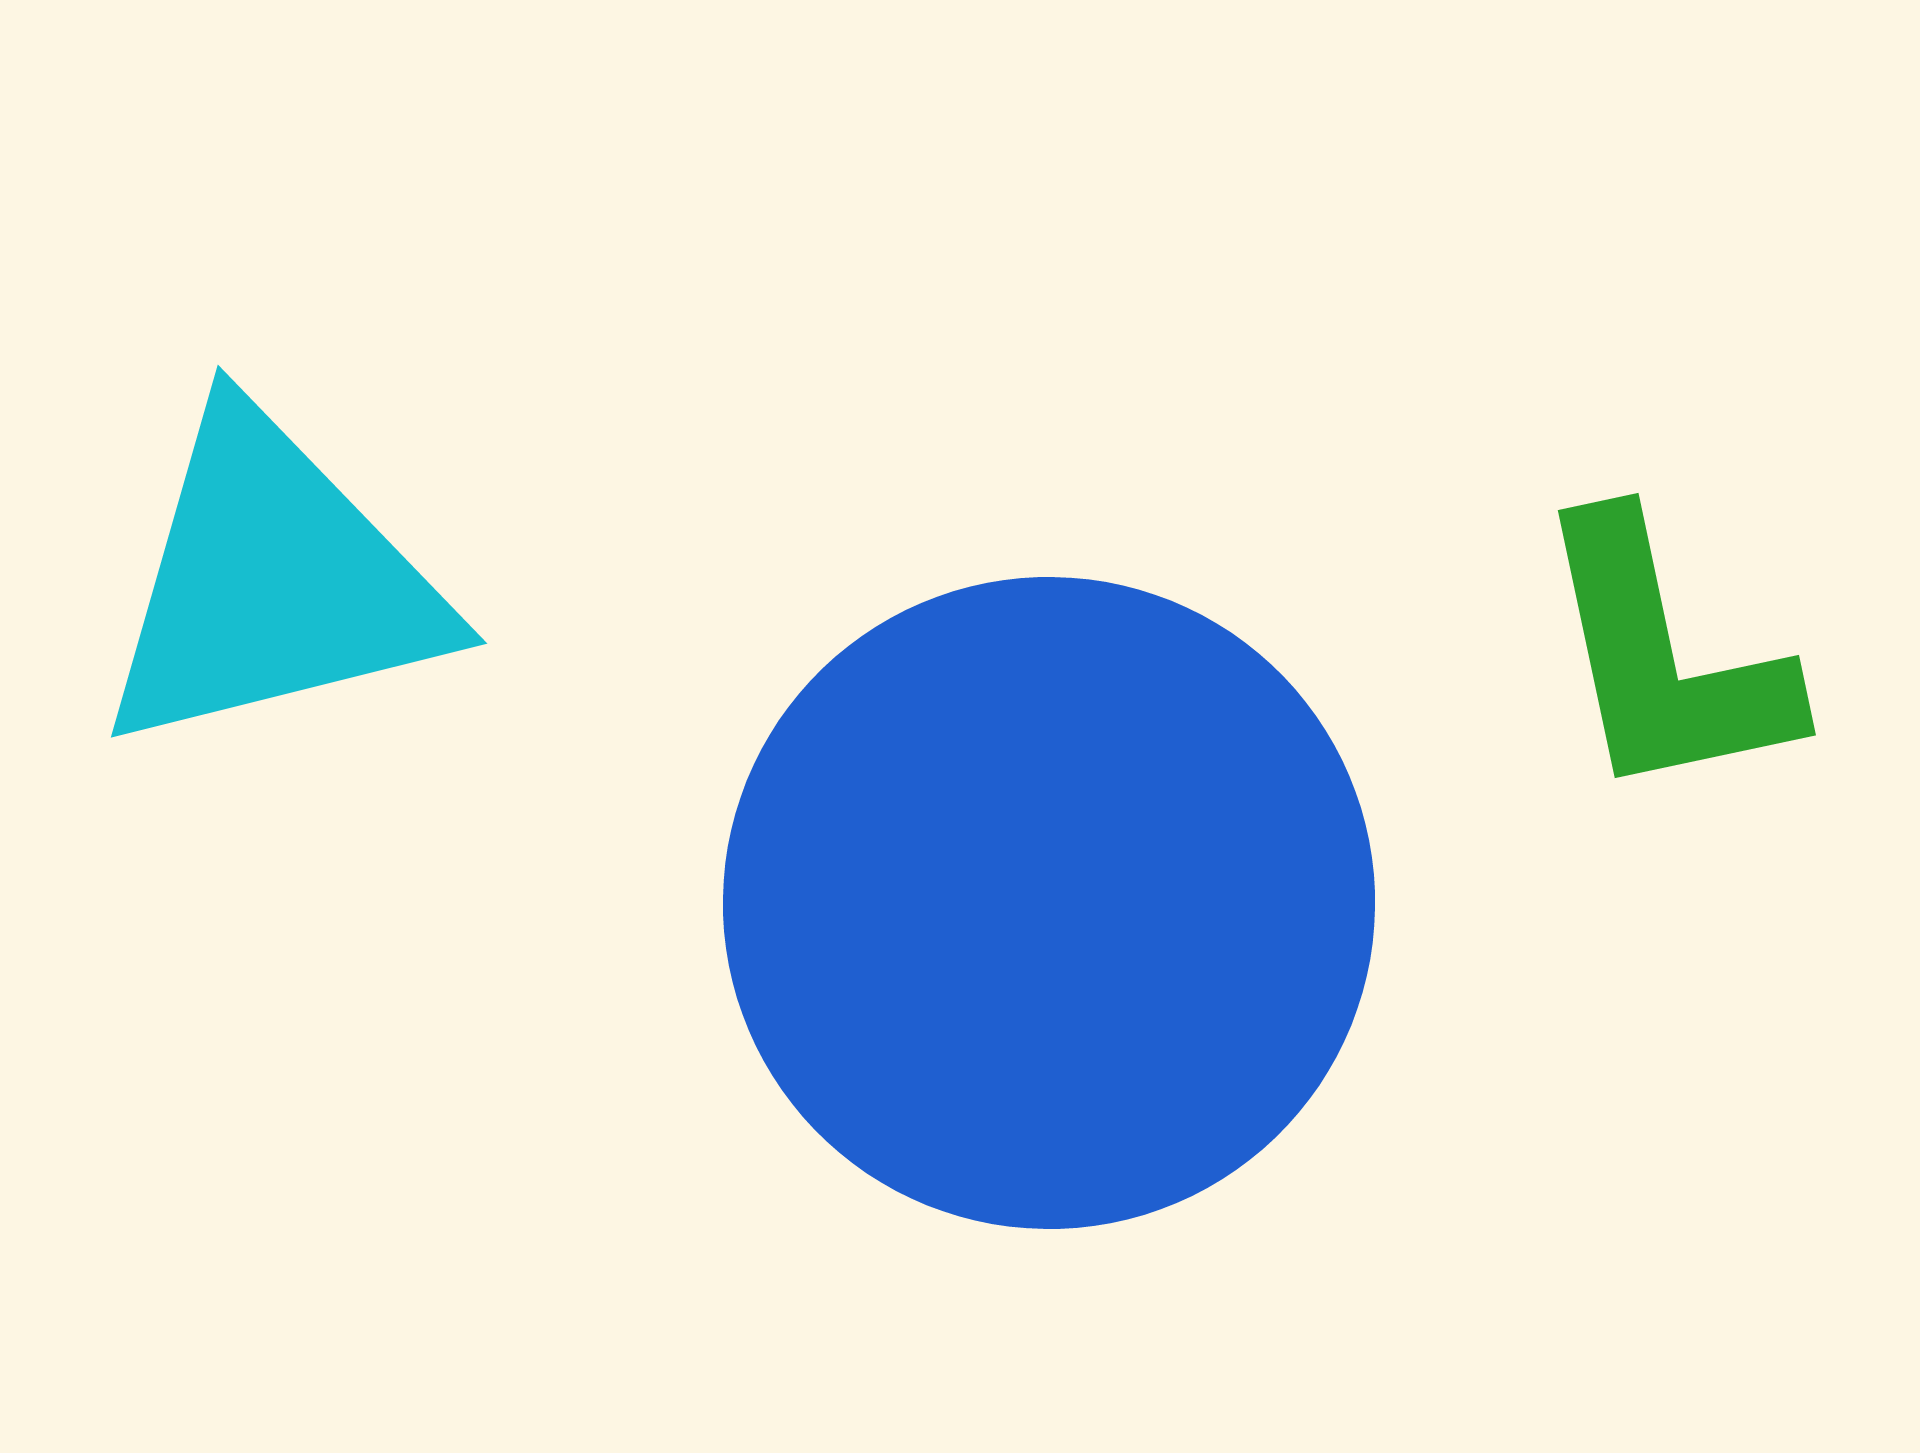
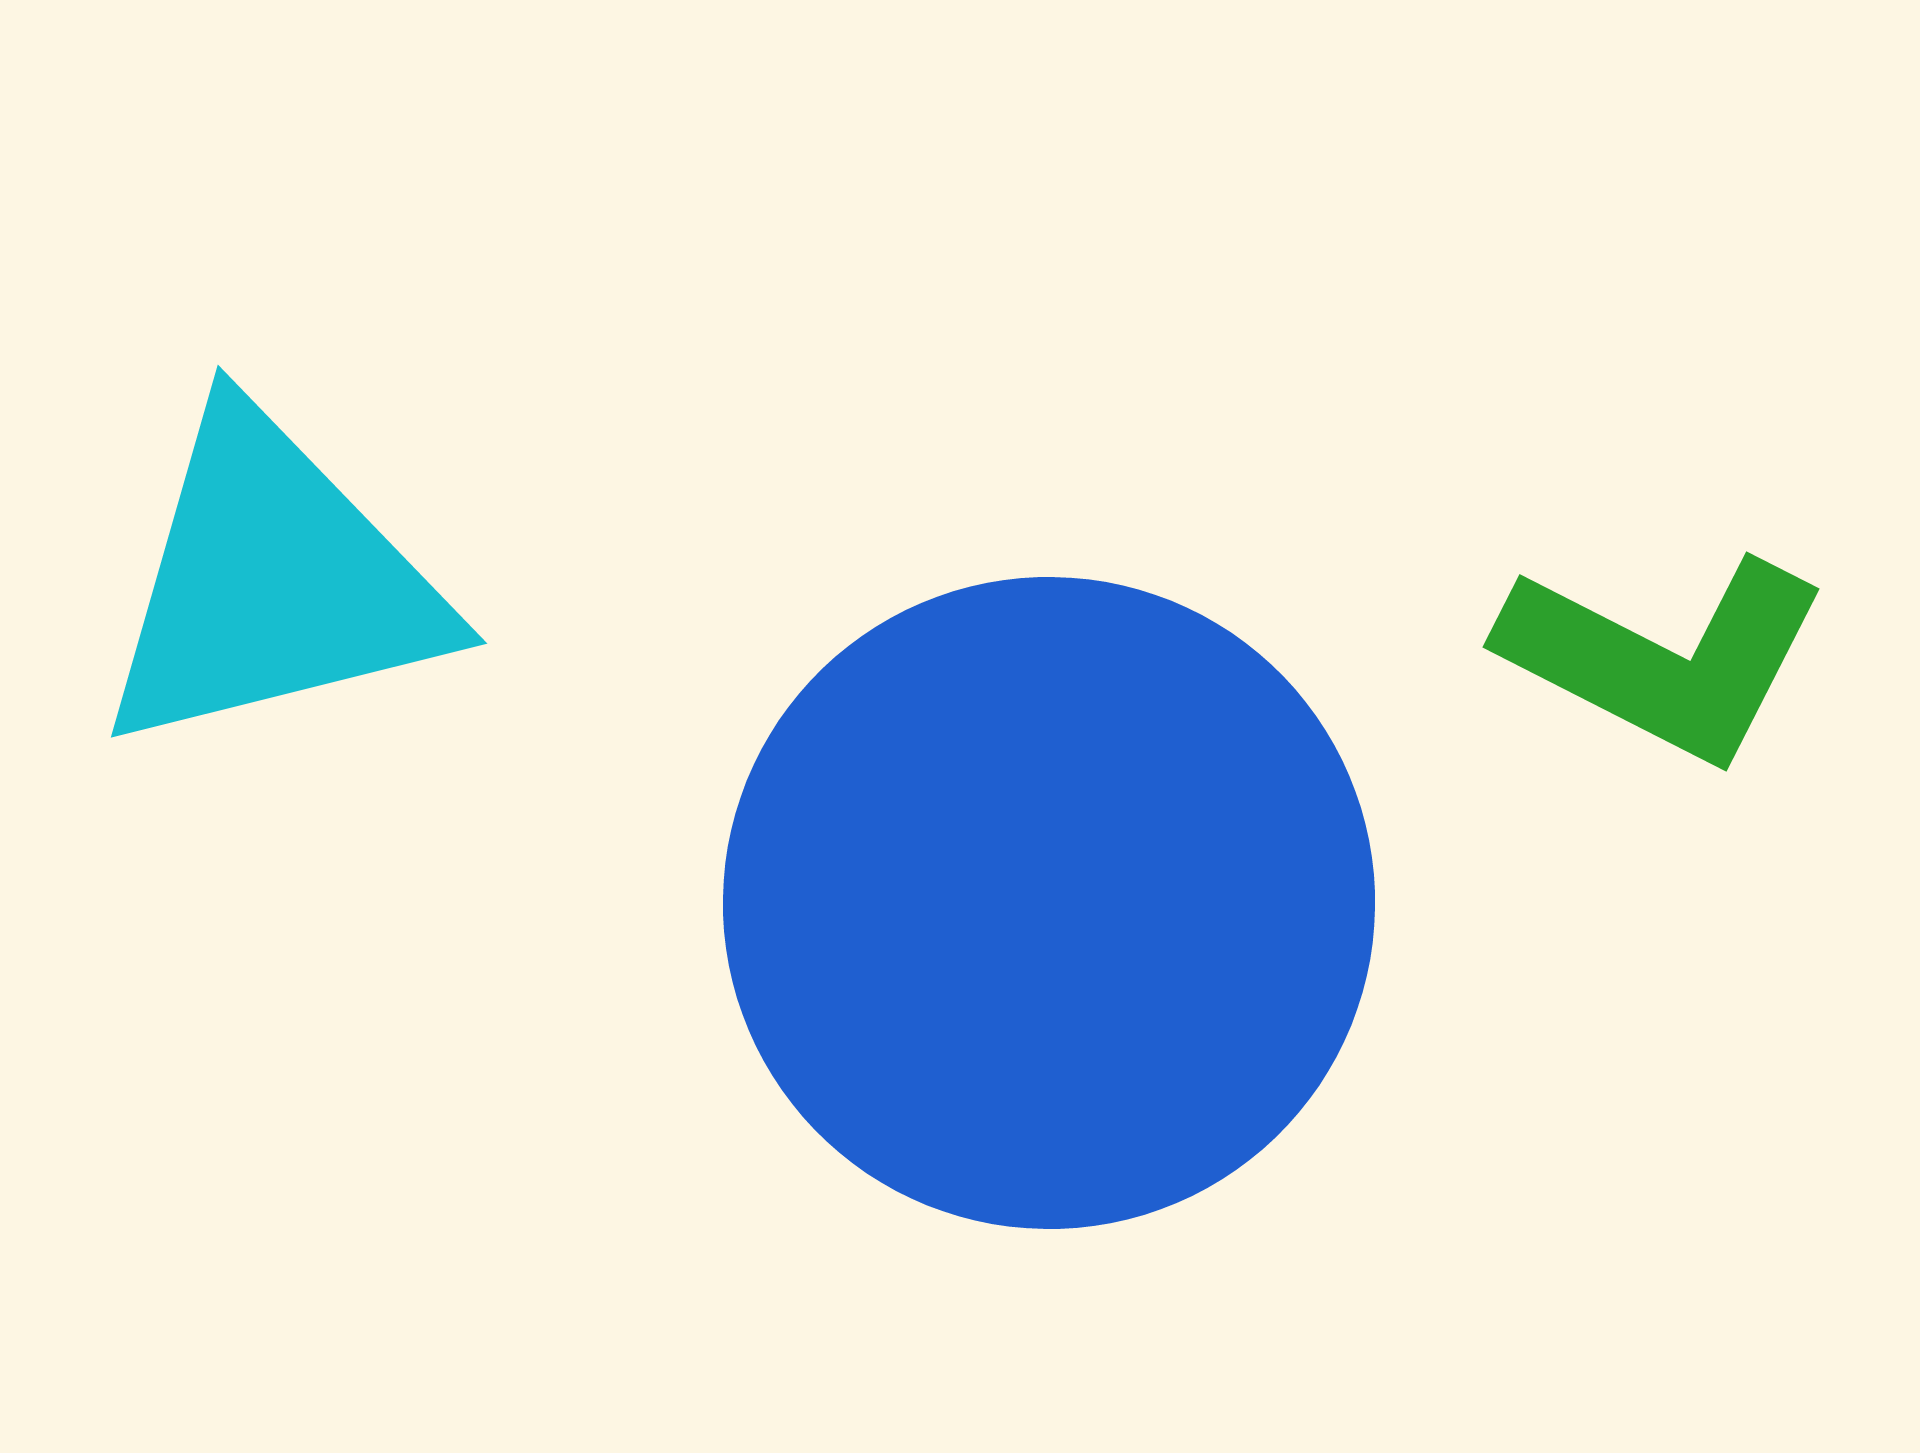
green L-shape: rotated 51 degrees counterclockwise
